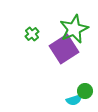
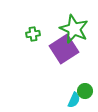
green star: rotated 24 degrees counterclockwise
green cross: moved 1 px right; rotated 32 degrees clockwise
cyan semicircle: rotated 49 degrees counterclockwise
